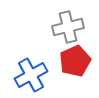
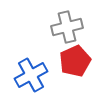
gray cross: moved 1 px left
